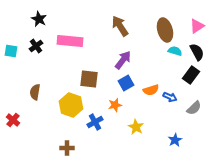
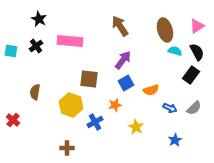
blue arrow: moved 11 px down
